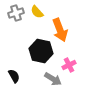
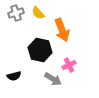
yellow semicircle: moved 1 px right, 1 px down
orange arrow: moved 2 px right
black hexagon: moved 1 px left, 1 px up
black semicircle: rotated 104 degrees clockwise
